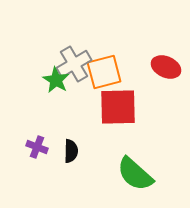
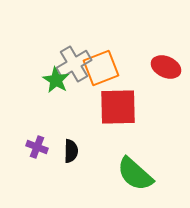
orange square: moved 3 px left, 4 px up; rotated 6 degrees counterclockwise
